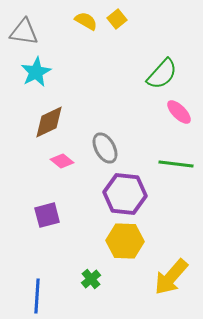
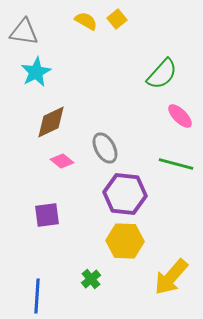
pink ellipse: moved 1 px right, 4 px down
brown diamond: moved 2 px right
green line: rotated 8 degrees clockwise
purple square: rotated 8 degrees clockwise
